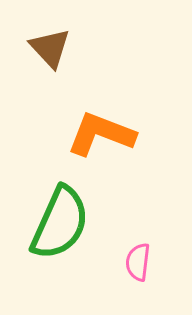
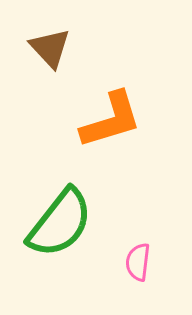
orange L-shape: moved 10 px right, 14 px up; rotated 142 degrees clockwise
green semicircle: rotated 14 degrees clockwise
